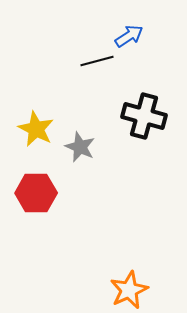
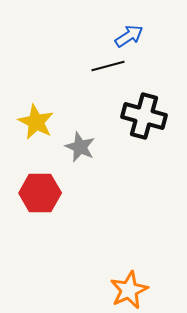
black line: moved 11 px right, 5 px down
yellow star: moved 7 px up
red hexagon: moved 4 px right
